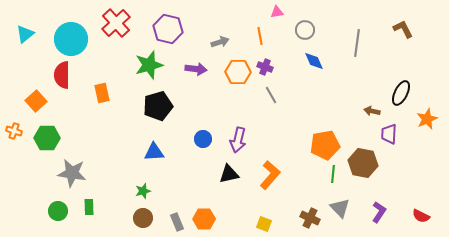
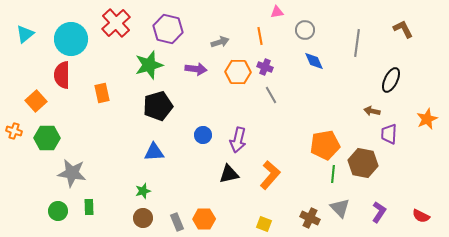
black ellipse at (401, 93): moved 10 px left, 13 px up
blue circle at (203, 139): moved 4 px up
